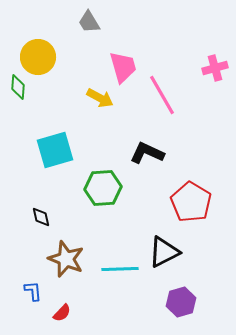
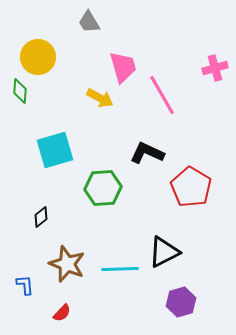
green diamond: moved 2 px right, 4 px down
red pentagon: moved 15 px up
black diamond: rotated 65 degrees clockwise
brown star: moved 1 px right, 5 px down
blue L-shape: moved 8 px left, 6 px up
